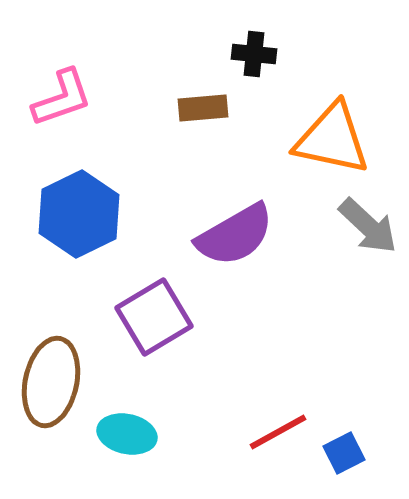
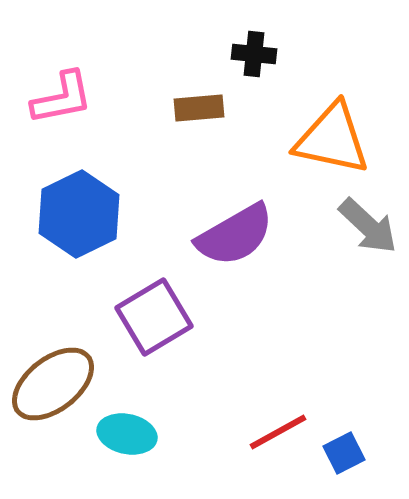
pink L-shape: rotated 8 degrees clockwise
brown rectangle: moved 4 px left
brown ellipse: moved 2 px right, 2 px down; rotated 40 degrees clockwise
